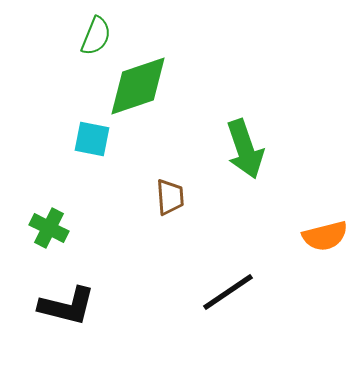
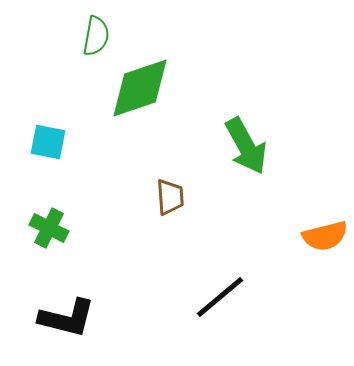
green semicircle: rotated 12 degrees counterclockwise
green diamond: moved 2 px right, 2 px down
cyan square: moved 44 px left, 3 px down
green arrow: moved 1 px right, 3 px up; rotated 10 degrees counterclockwise
black line: moved 8 px left, 5 px down; rotated 6 degrees counterclockwise
black L-shape: moved 12 px down
